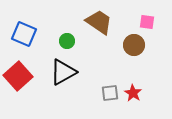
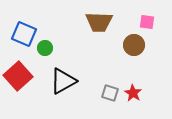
brown trapezoid: rotated 148 degrees clockwise
green circle: moved 22 px left, 7 px down
black triangle: moved 9 px down
gray square: rotated 24 degrees clockwise
